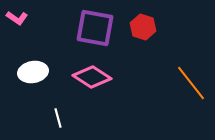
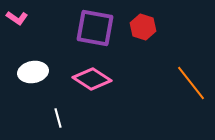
pink diamond: moved 2 px down
